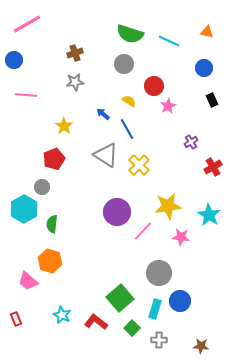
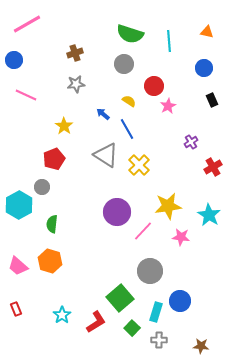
cyan line at (169, 41): rotated 60 degrees clockwise
gray star at (75, 82): moved 1 px right, 2 px down
pink line at (26, 95): rotated 20 degrees clockwise
cyan hexagon at (24, 209): moved 5 px left, 4 px up
gray circle at (159, 273): moved 9 px left, 2 px up
pink trapezoid at (28, 281): moved 10 px left, 15 px up
cyan rectangle at (155, 309): moved 1 px right, 3 px down
cyan star at (62, 315): rotated 12 degrees clockwise
red rectangle at (16, 319): moved 10 px up
red L-shape at (96, 322): rotated 110 degrees clockwise
